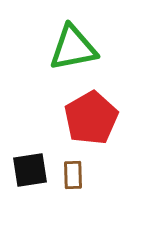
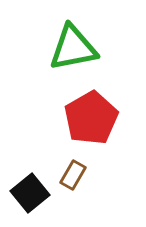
black square: moved 23 px down; rotated 30 degrees counterclockwise
brown rectangle: rotated 32 degrees clockwise
